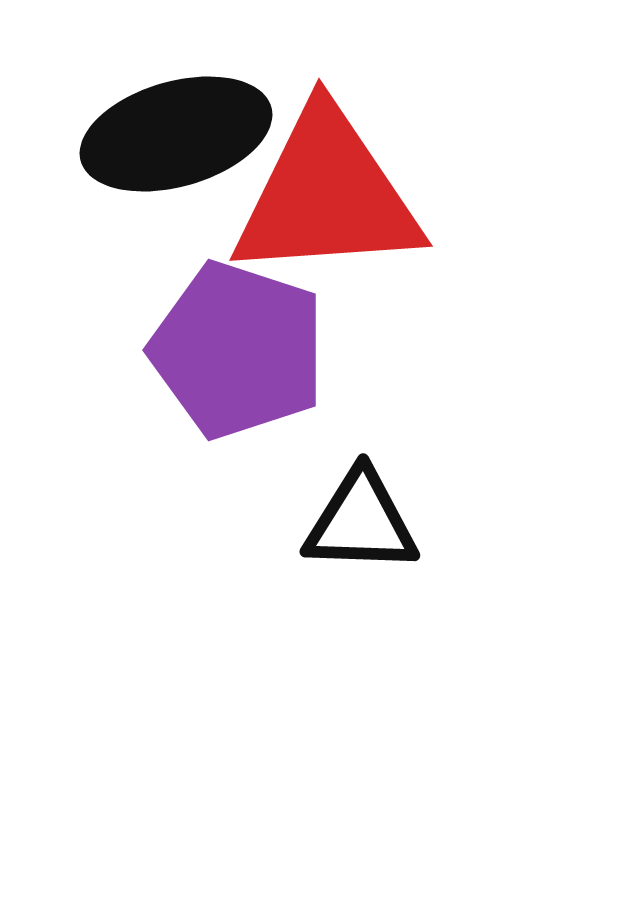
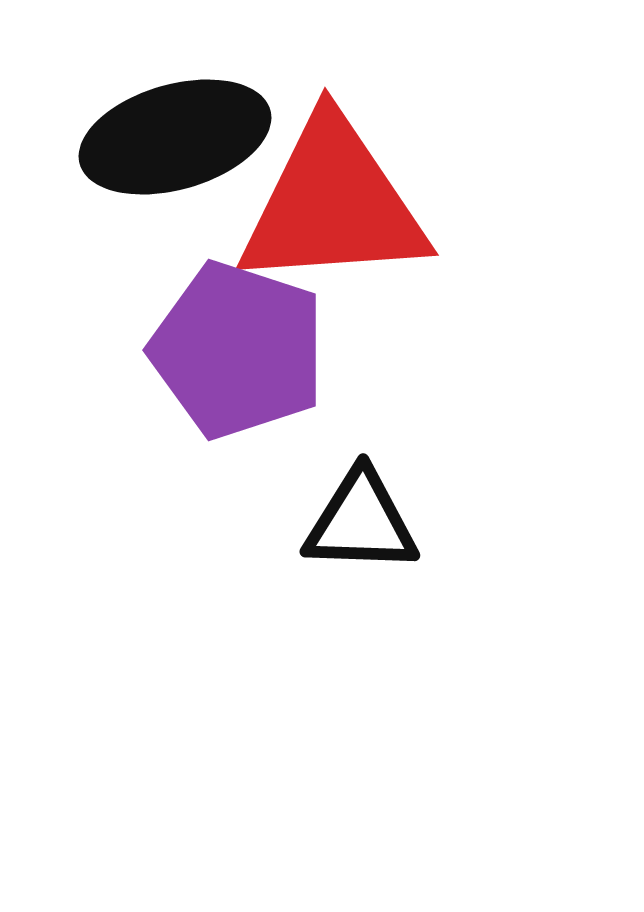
black ellipse: moved 1 px left, 3 px down
red triangle: moved 6 px right, 9 px down
